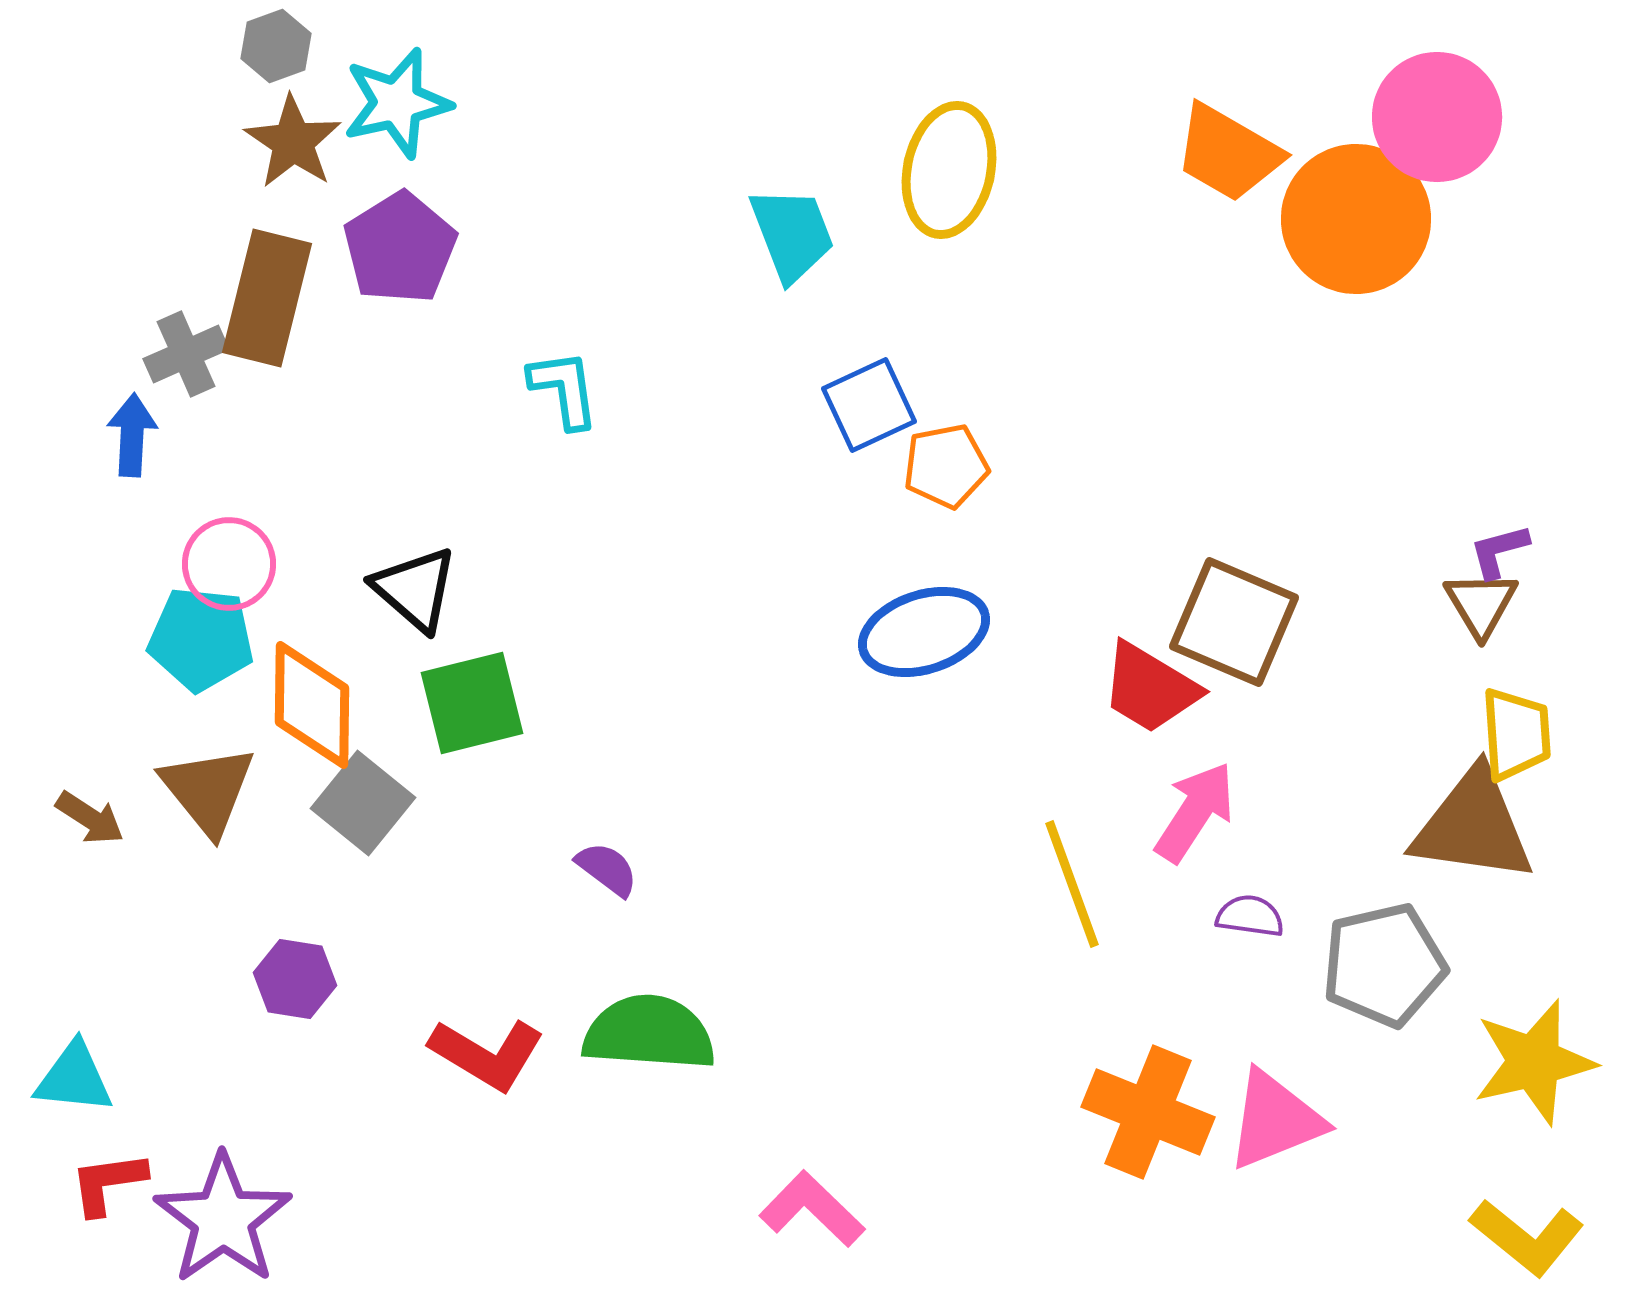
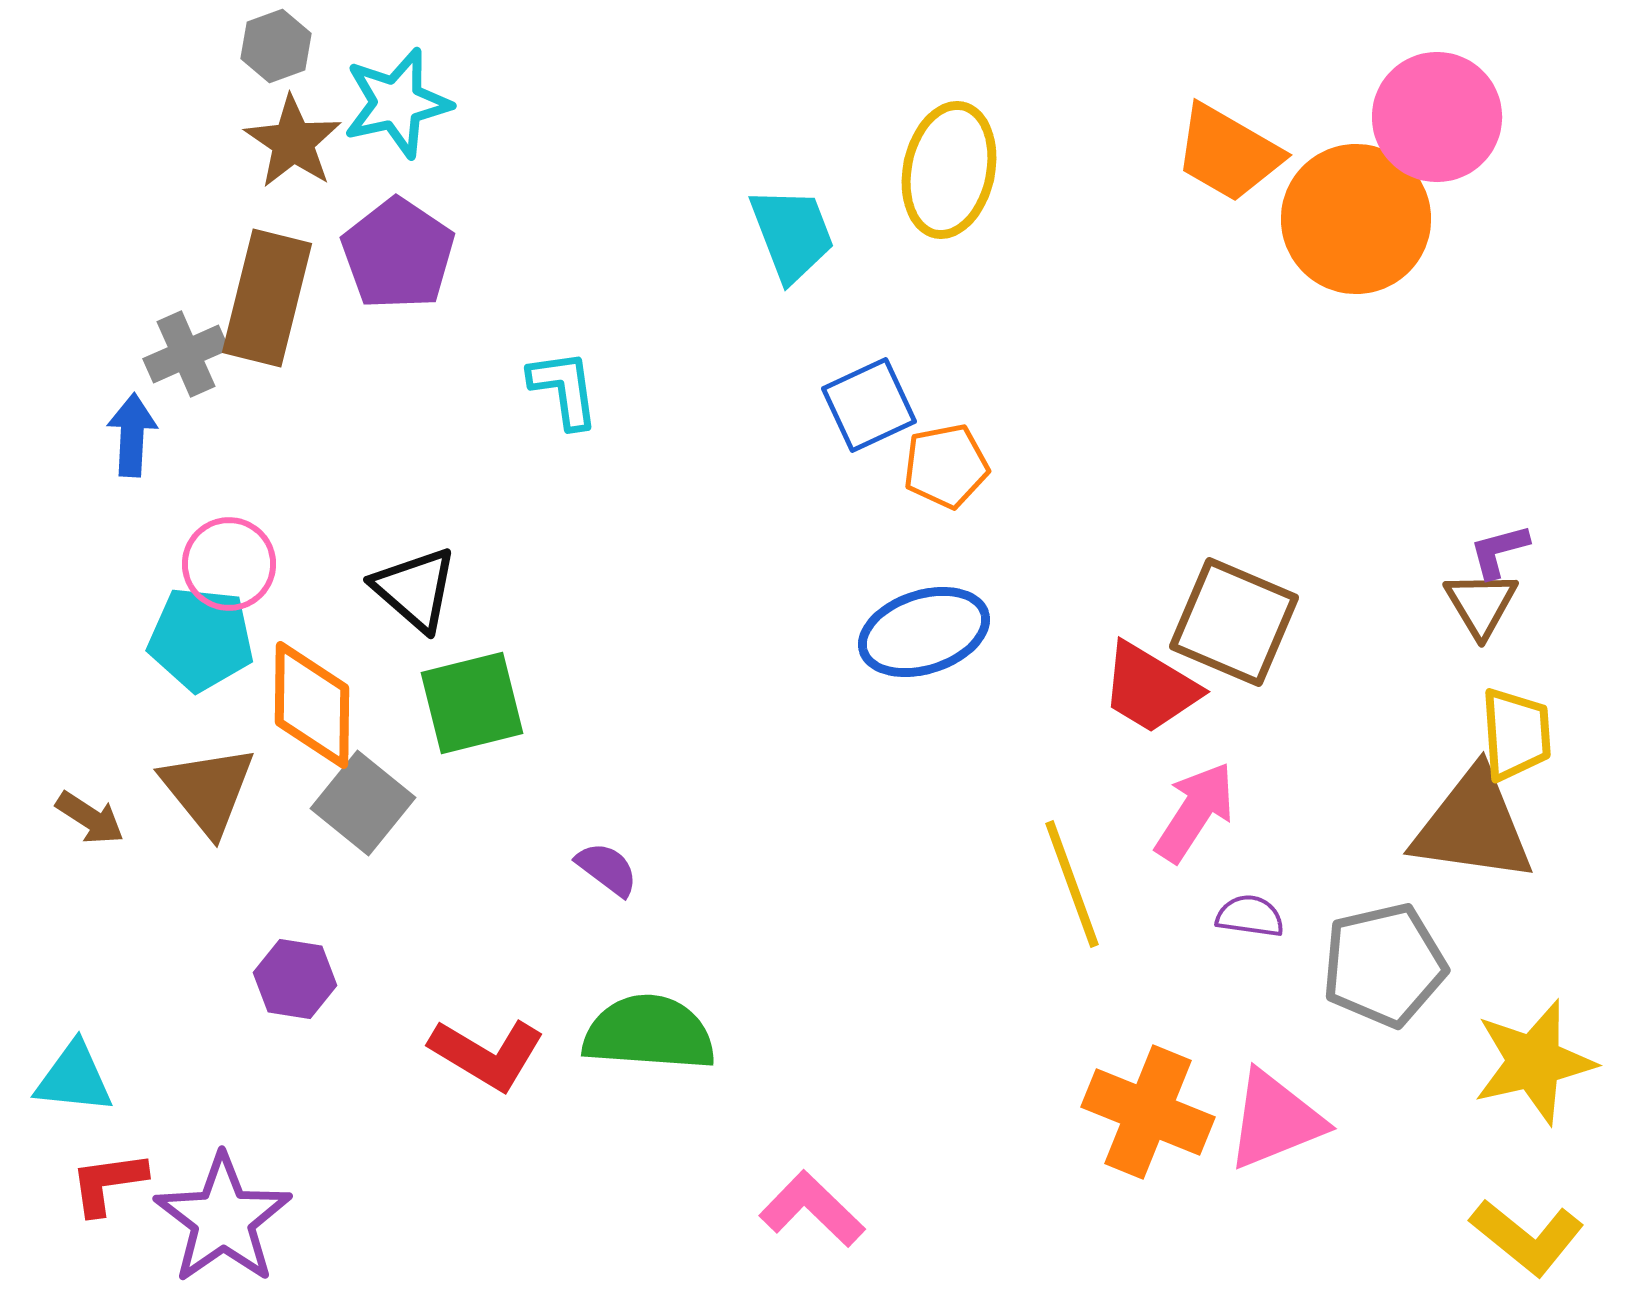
purple pentagon at (400, 248): moved 2 px left, 6 px down; rotated 6 degrees counterclockwise
